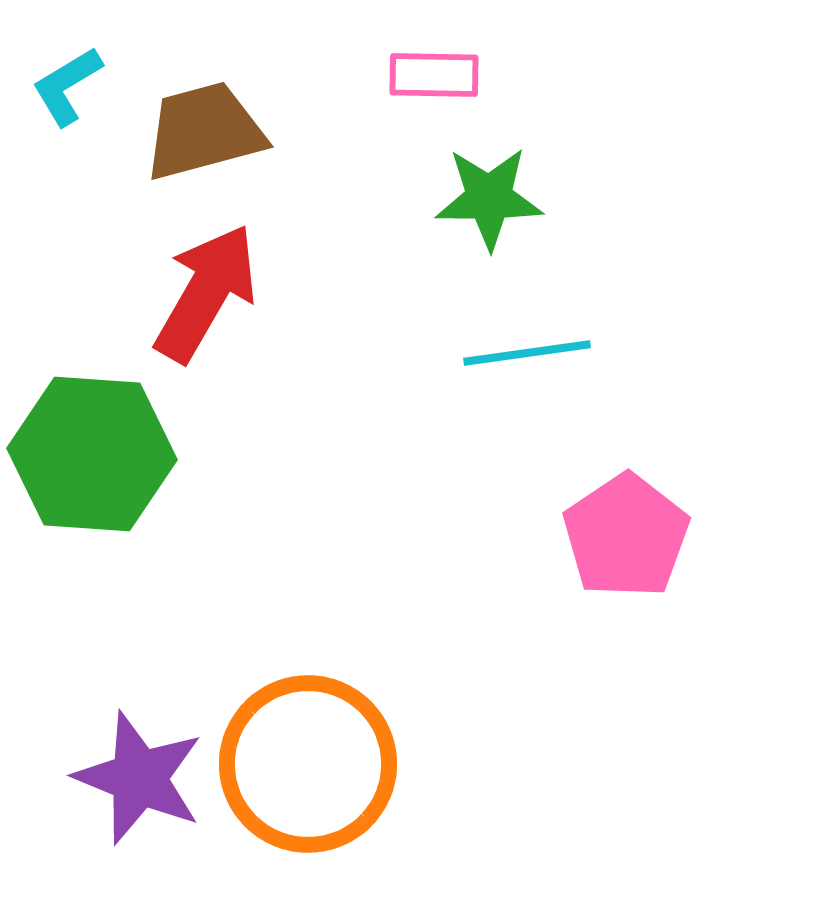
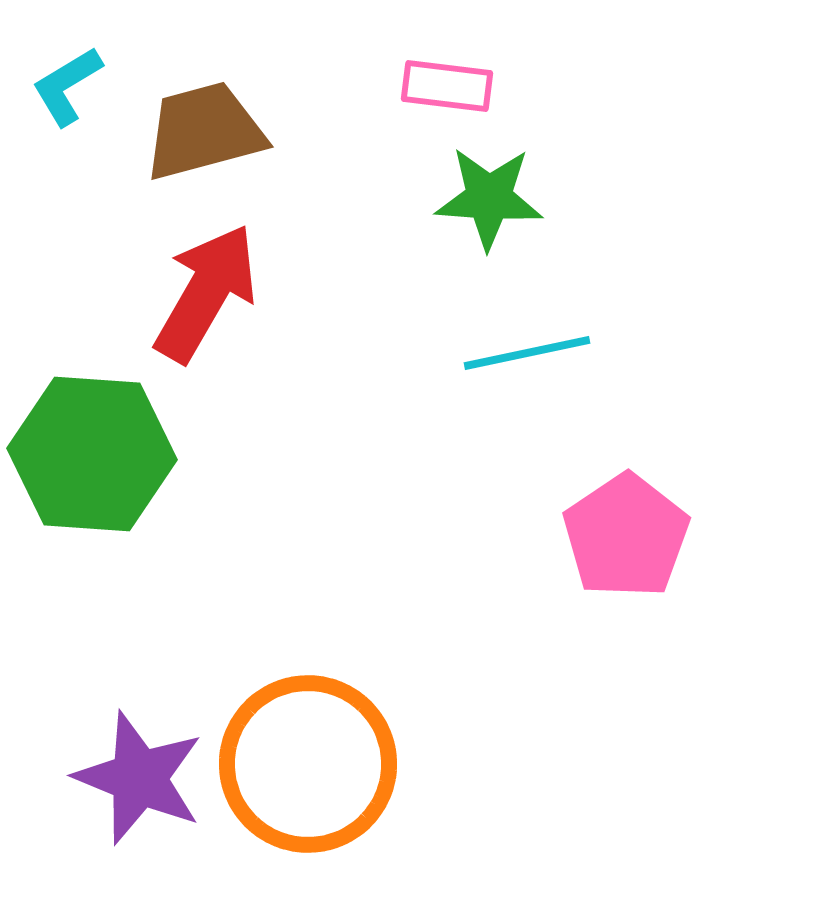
pink rectangle: moved 13 px right, 11 px down; rotated 6 degrees clockwise
green star: rotated 4 degrees clockwise
cyan line: rotated 4 degrees counterclockwise
